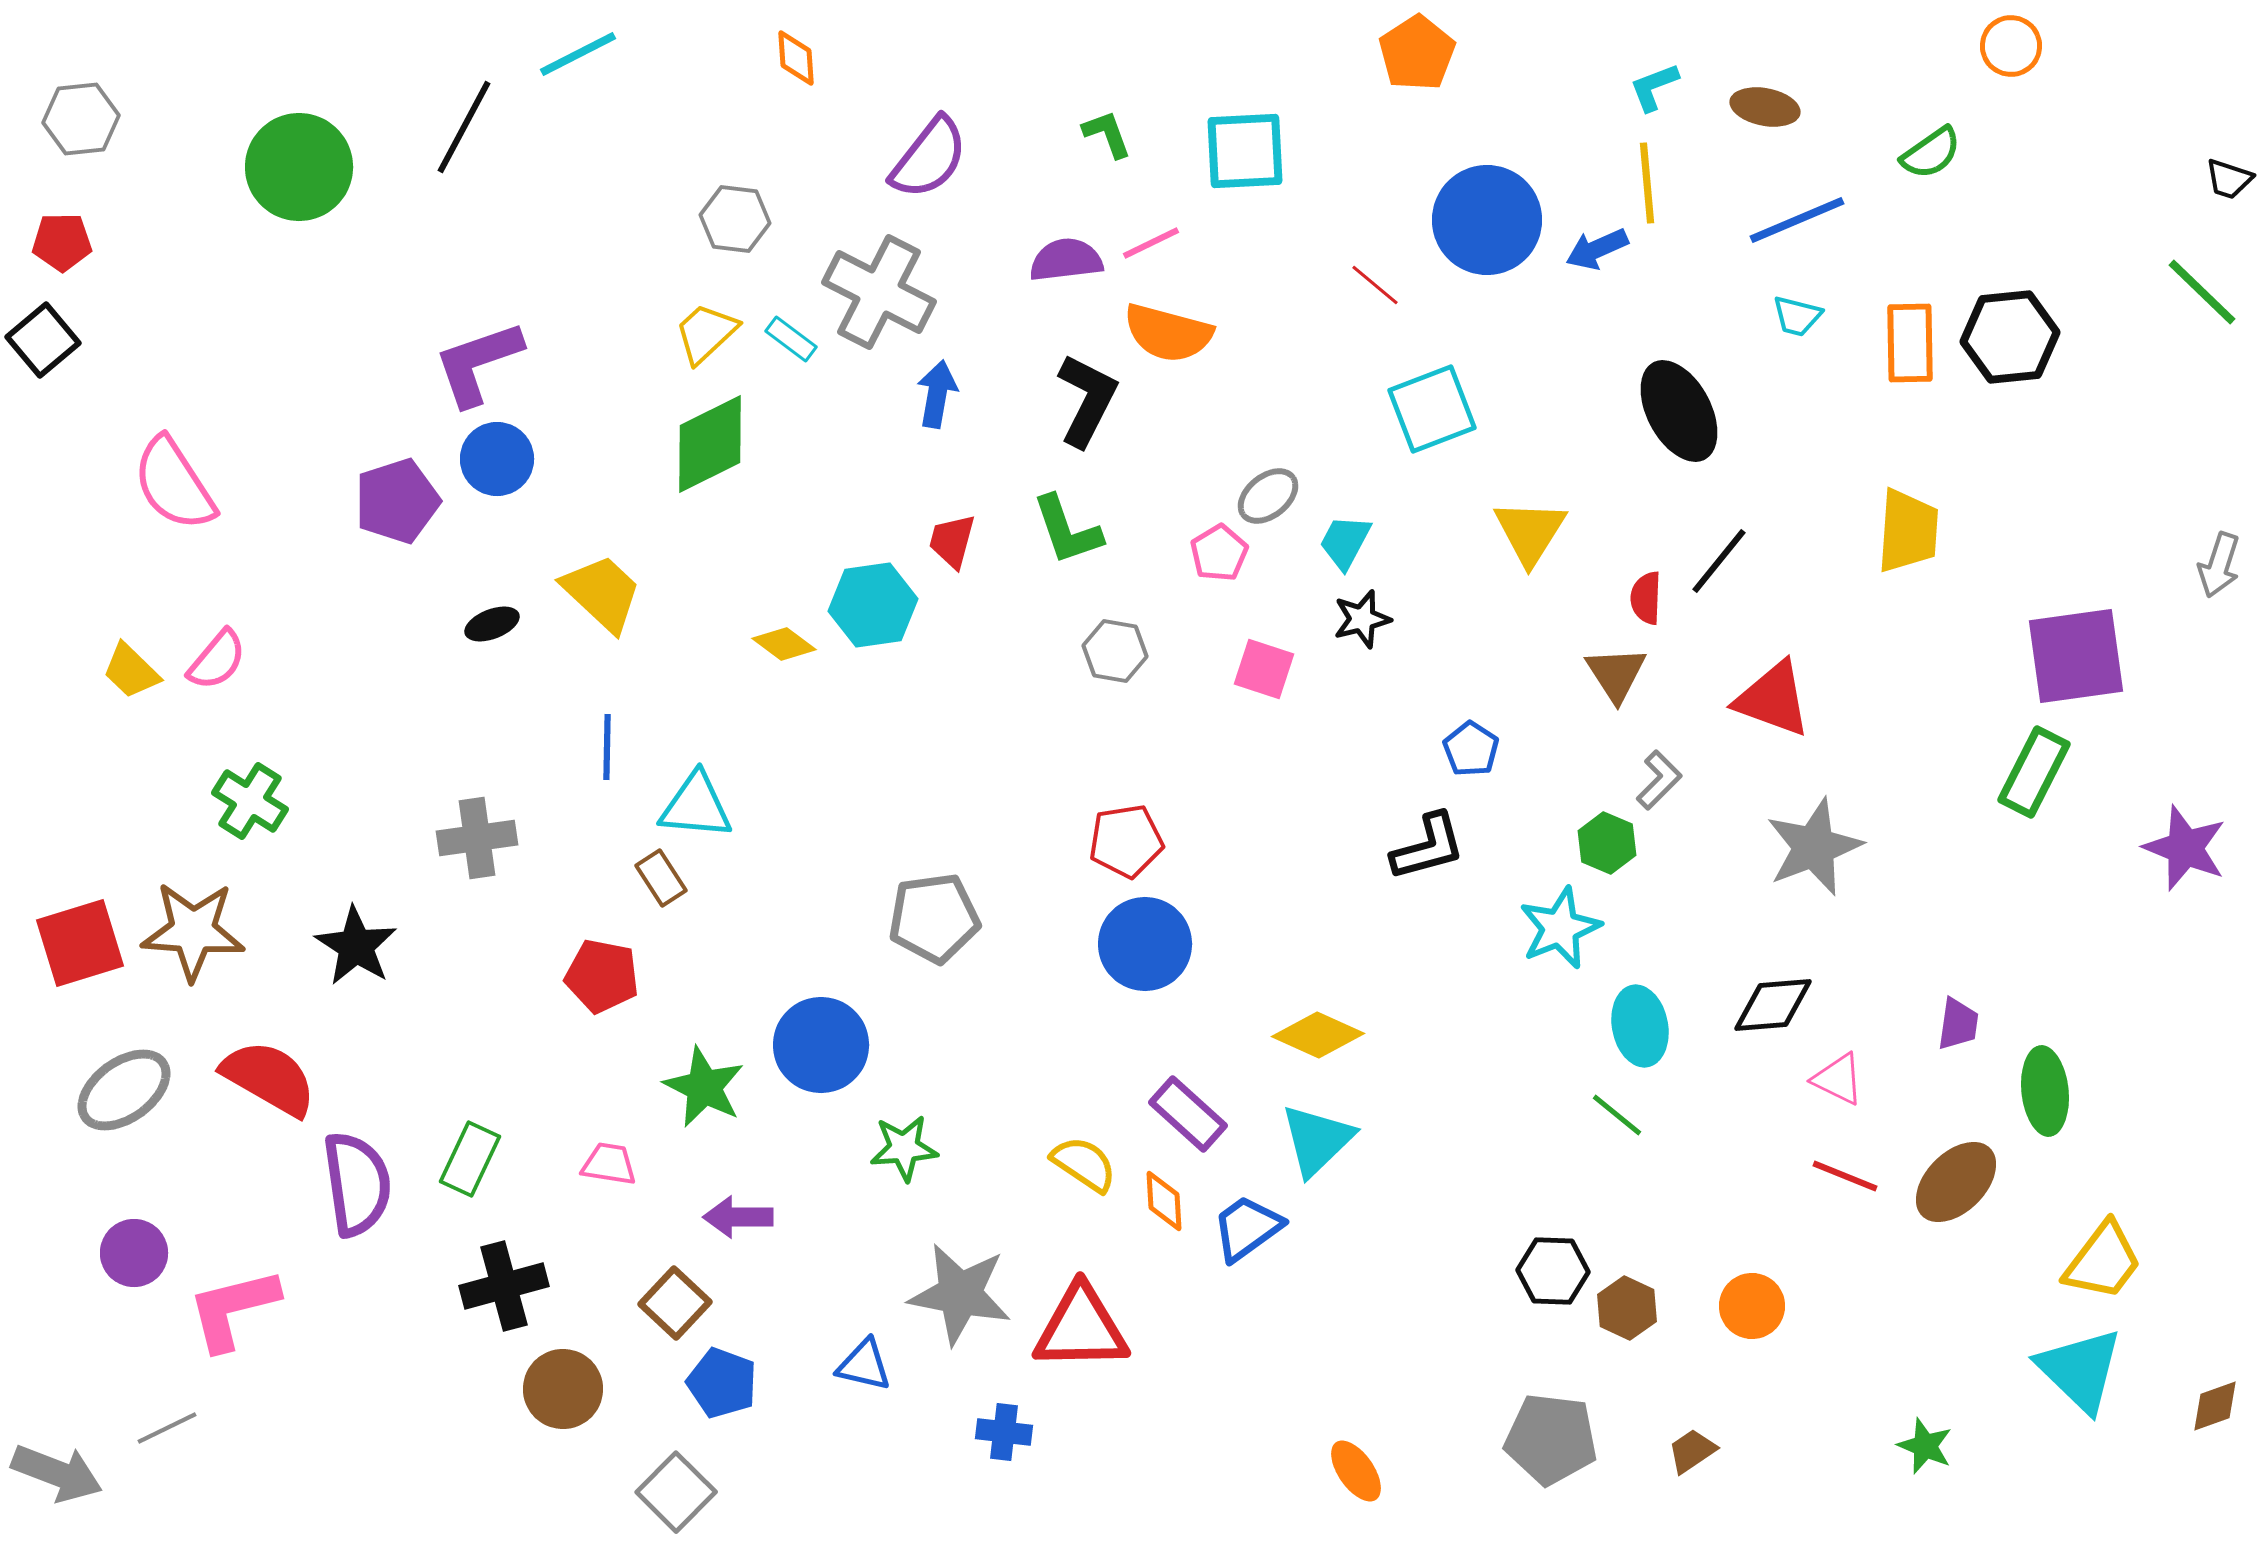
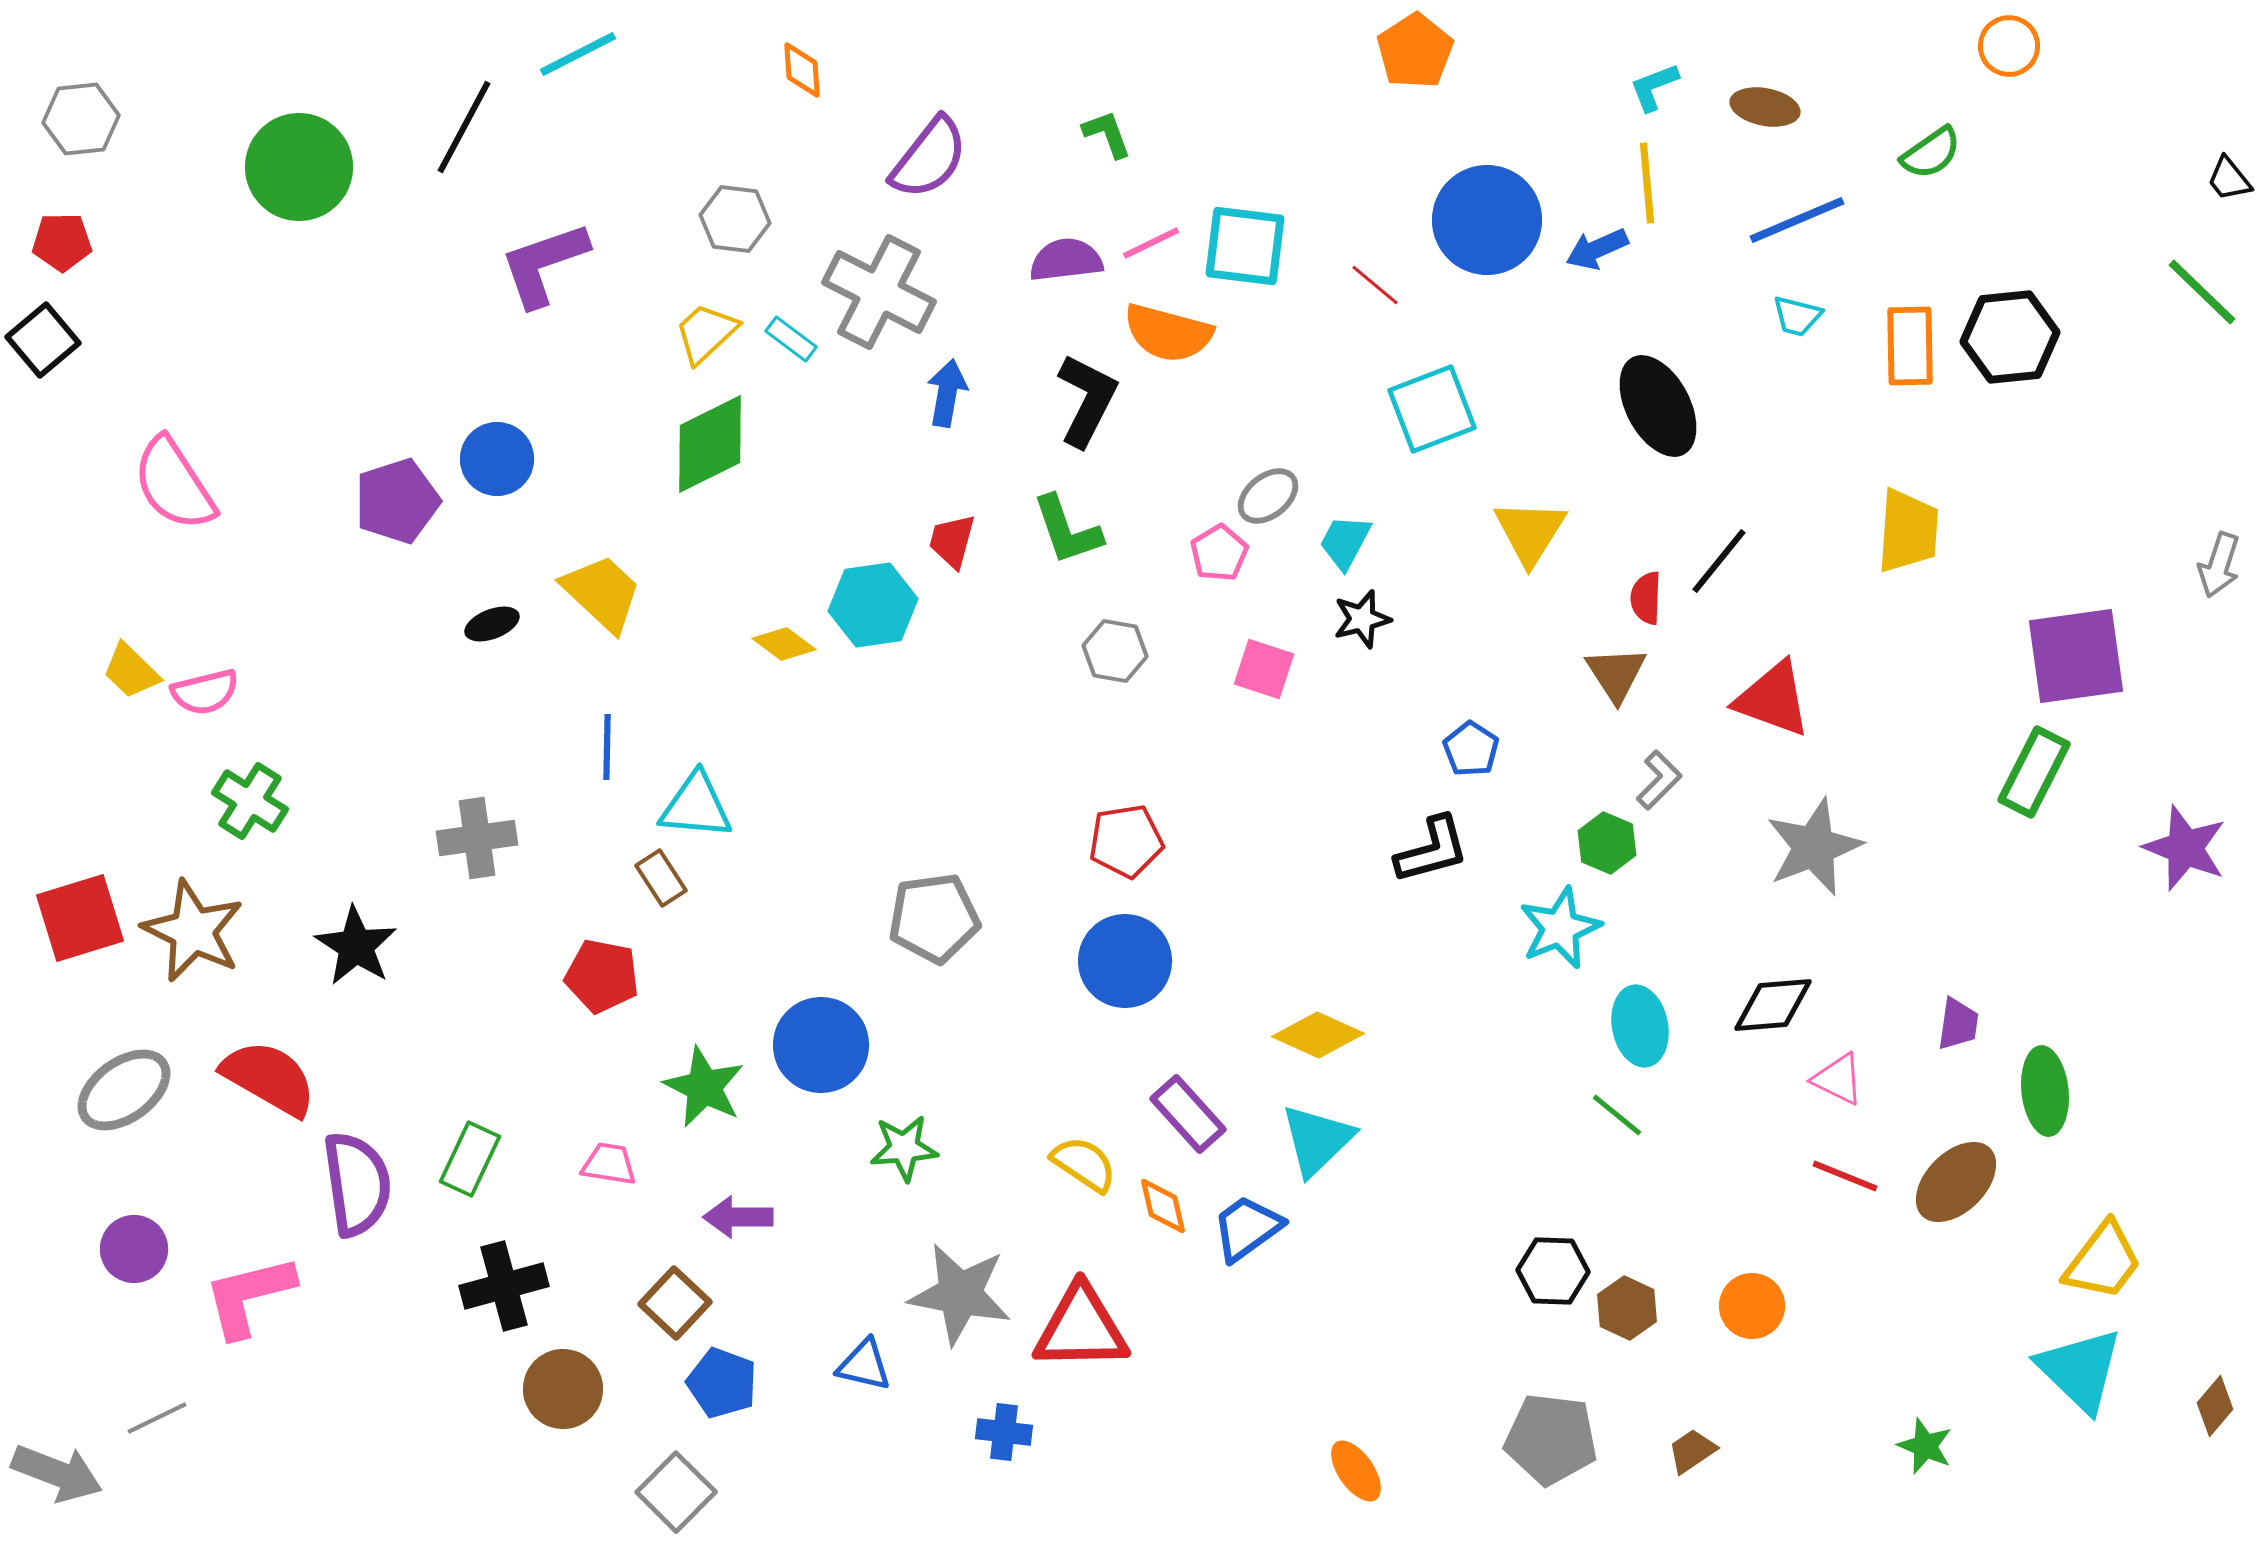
orange circle at (2011, 46): moved 2 px left
orange pentagon at (1417, 53): moved 2 px left, 2 px up
orange diamond at (796, 58): moved 6 px right, 12 px down
cyan square at (1245, 151): moved 95 px down; rotated 10 degrees clockwise
black trapezoid at (2229, 179): rotated 33 degrees clockwise
orange rectangle at (1910, 343): moved 3 px down
purple L-shape at (478, 363): moved 66 px right, 99 px up
blue arrow at (937, 394): moved 10 px right, 1 px up
black ellipse at (1679, 411): moved 21 px left, 5 px up
pink semicircle at (217, 660): moved 12 px left, 32 px down; rotated 36 degrees clockwise
black L-shape at (1428, 847): moved 4 px right, 3 px down
brown star at (193, 931): rotated 22 degrees clockwise
red square at (80, 943): moved 25 px up
blue circle at (1145, 944): moved 20 px left, 17 px down
purple rectangle at (1188, 1114): rotated 6 degrees clockwise
orange diamond at (1164, 1201): moved 1 px left, 5 px down; rotated 10 degrees counterclockwise
purple circle at (134, 1253): moved 4 px up
pink L-shape at (233, 1309): moved 16 px right, 13 px up
brown diamond at (2215, 1406): rotated 30 degrees counterclockwise
gray line at (167, 1428): moved 10 px left, 10 px up
